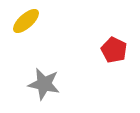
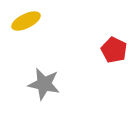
yellow ellipse: rotated 16 degrees clockwise
